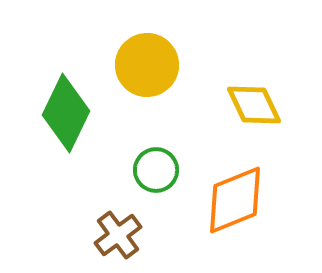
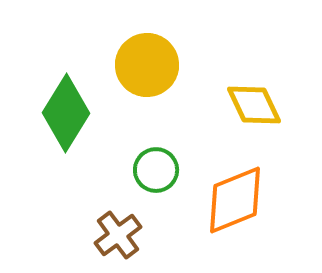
green diamond: rotated 6 degrees clockwise
